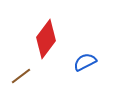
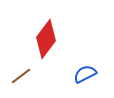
blue semicircle: moved 12 px down
